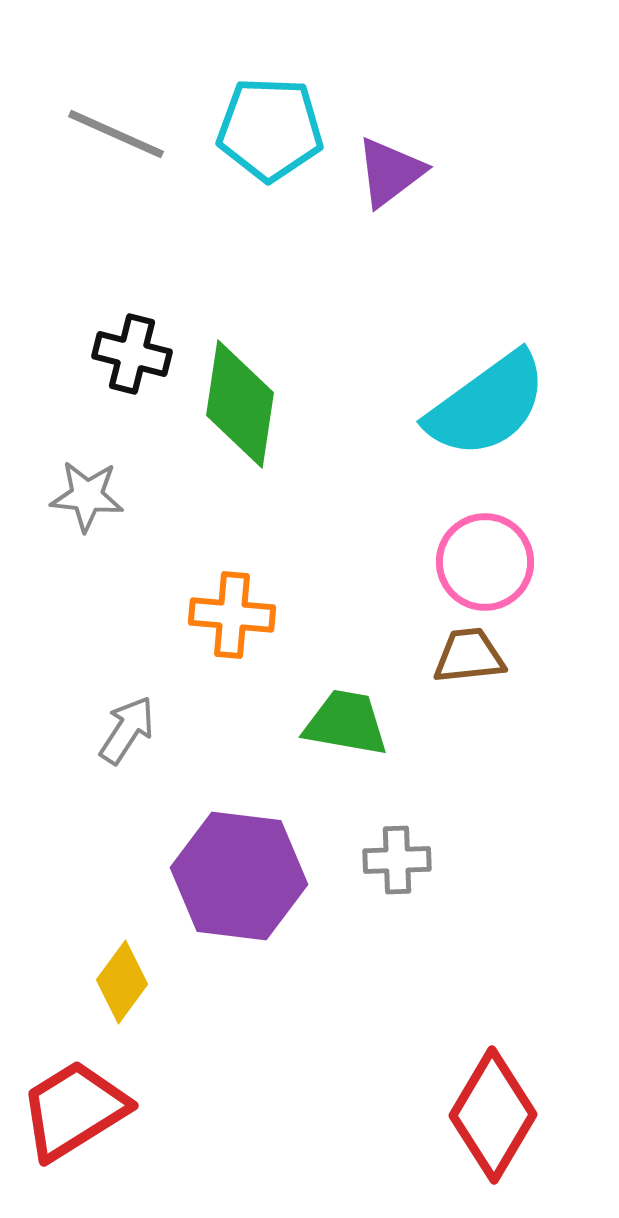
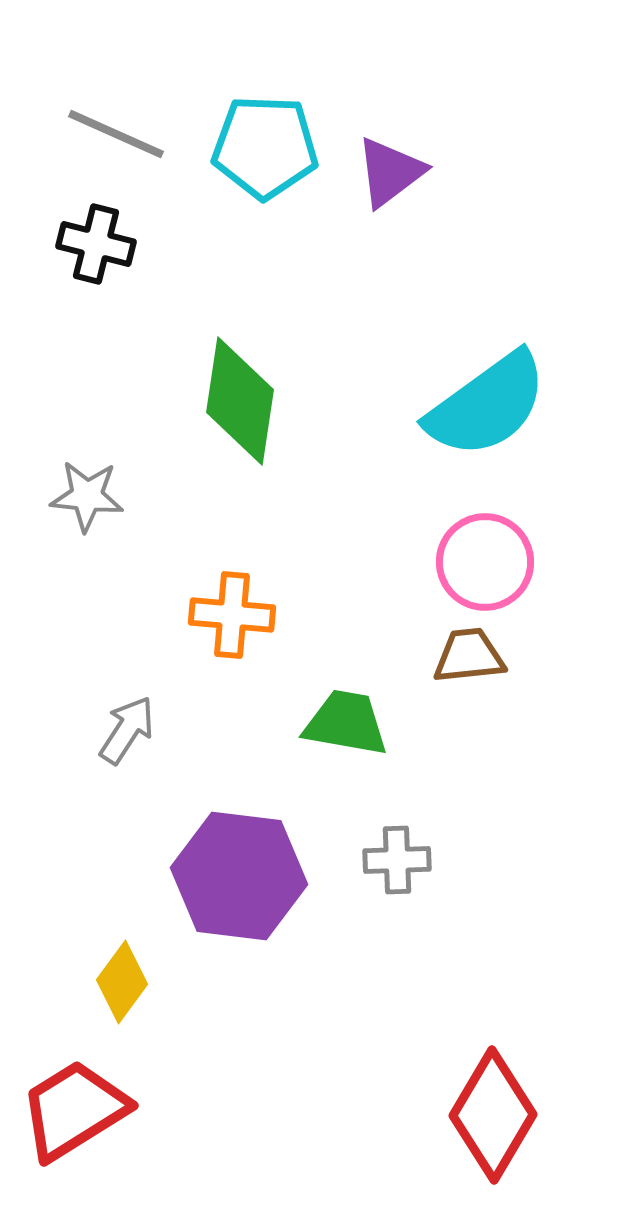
cyan pentagon: moved 5 px left, 18 px down
black cross: moved 36 px left, 110 px up
green diamond: moved 3 px up
